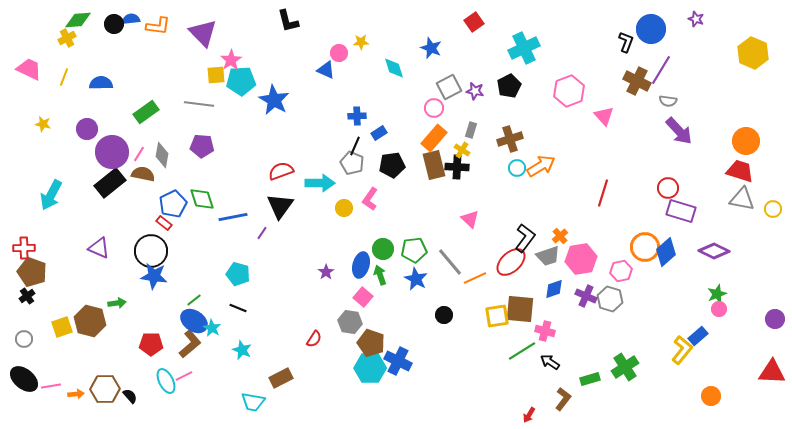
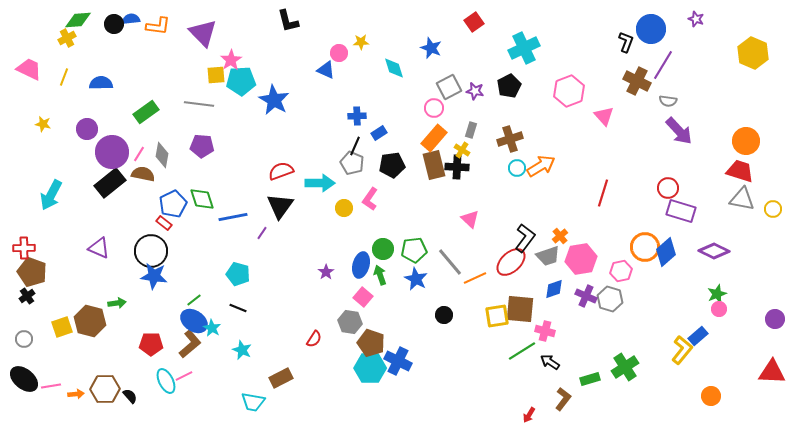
purple line at (661, 70): moved 2 px right, 5 px up
